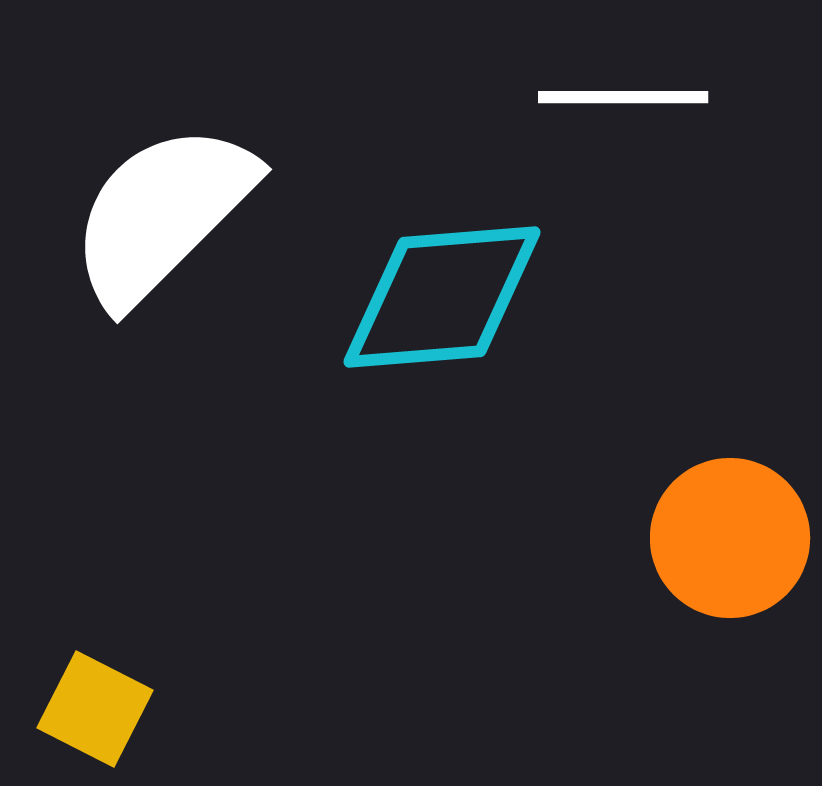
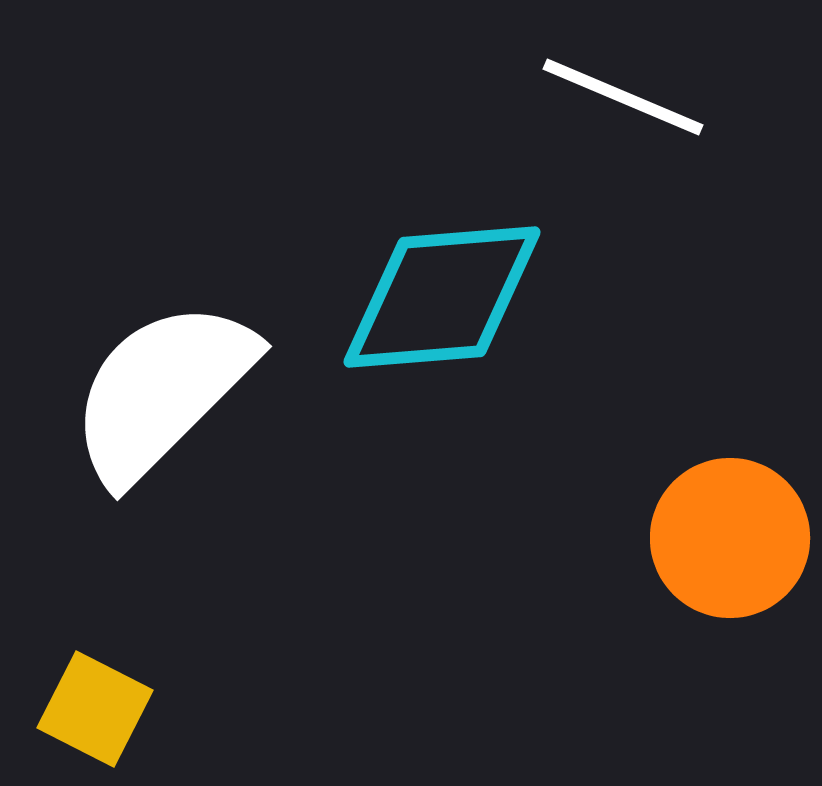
white line: rotated 23 degrees clockwise
white semicircle: moved 177 px down
